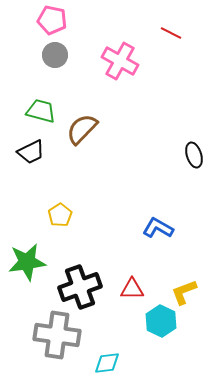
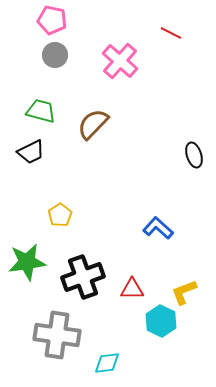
pink cross: rotated 12 degrees clockwise
brown semicircle: moved 11 px right, 5 px up
blue L-shape: rotated 12 degrees clockwise
black cross: moved 3 px right, 10 px up
